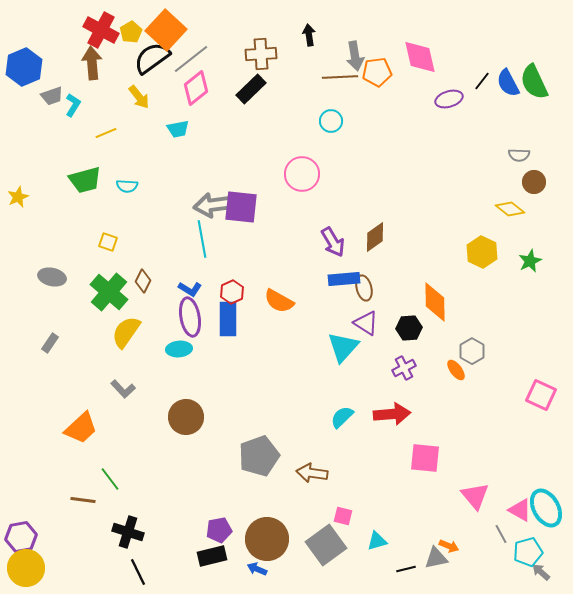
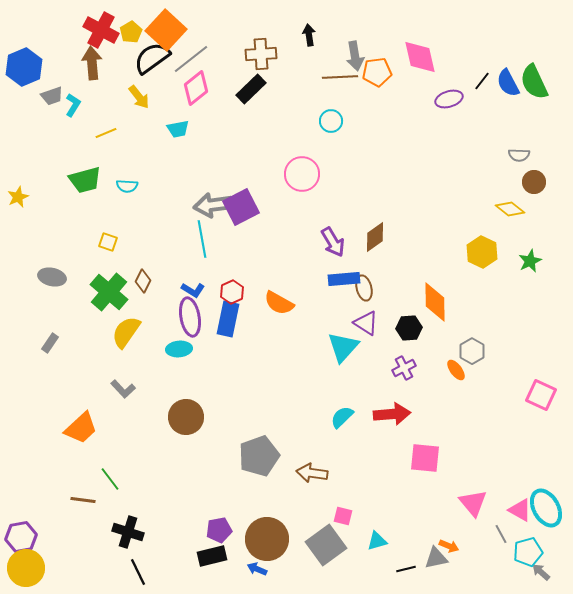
purple square at (241, 207): rotated 33 degrees counterclockwise
blue L-shape at (190, 289): moved 3 px right, 1 px down
orange semicircle at (279, 301): moved 2 px down
blue rectangle at (228, 319): rotated 12 degrees clockwise
pink triangle at (475, 496): moved 2 px left, 7 px down
